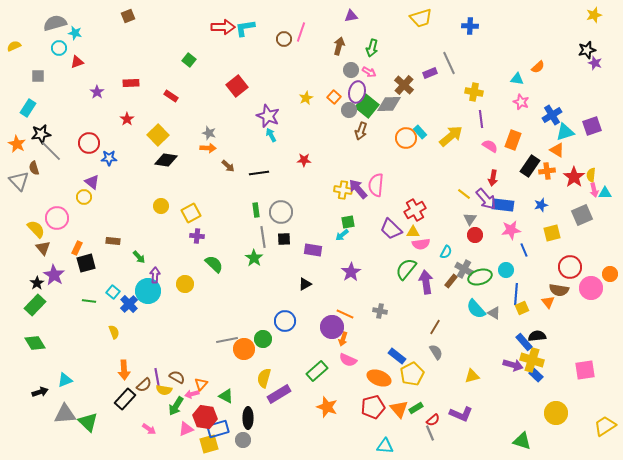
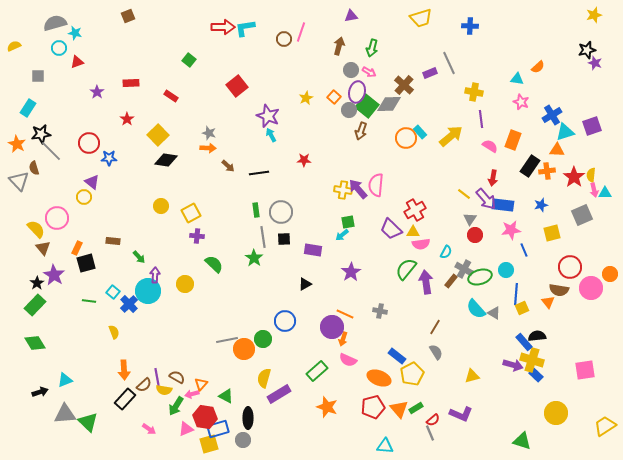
orange triangle at (557, 150): rotated 28 degrees counterclockwise
